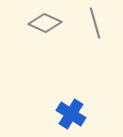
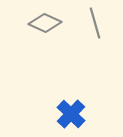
blue cross: rotated 12 degrees clockwise
